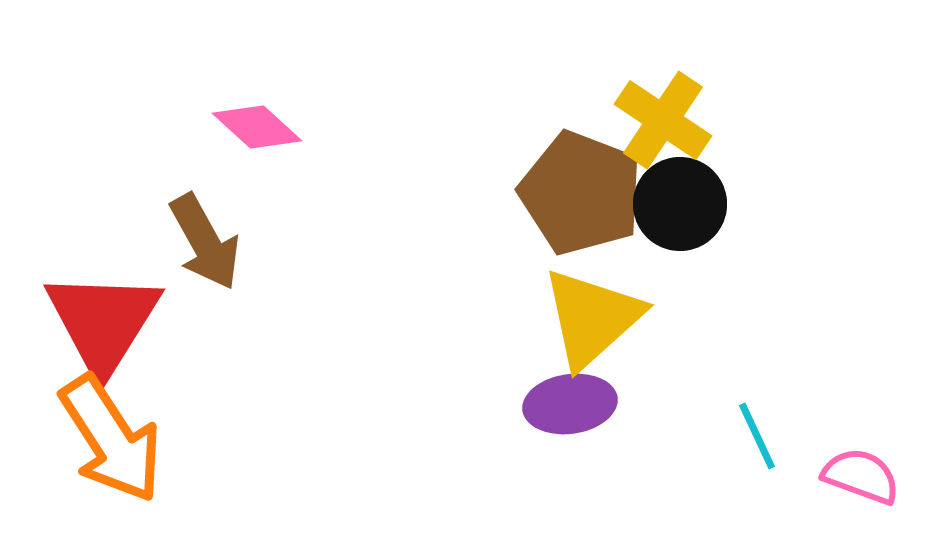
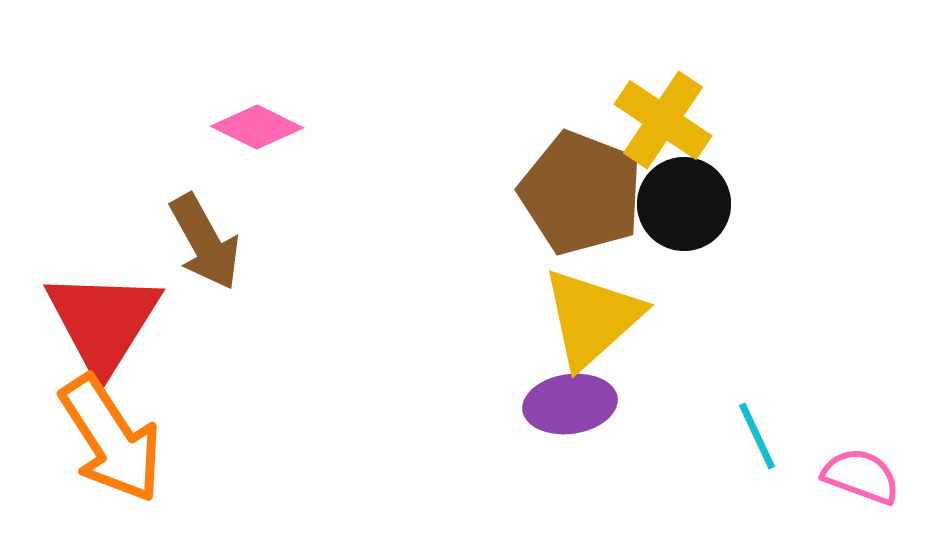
pink diamond: rotated 16 degrees counterclockwise
black circle: moved 4 px right
